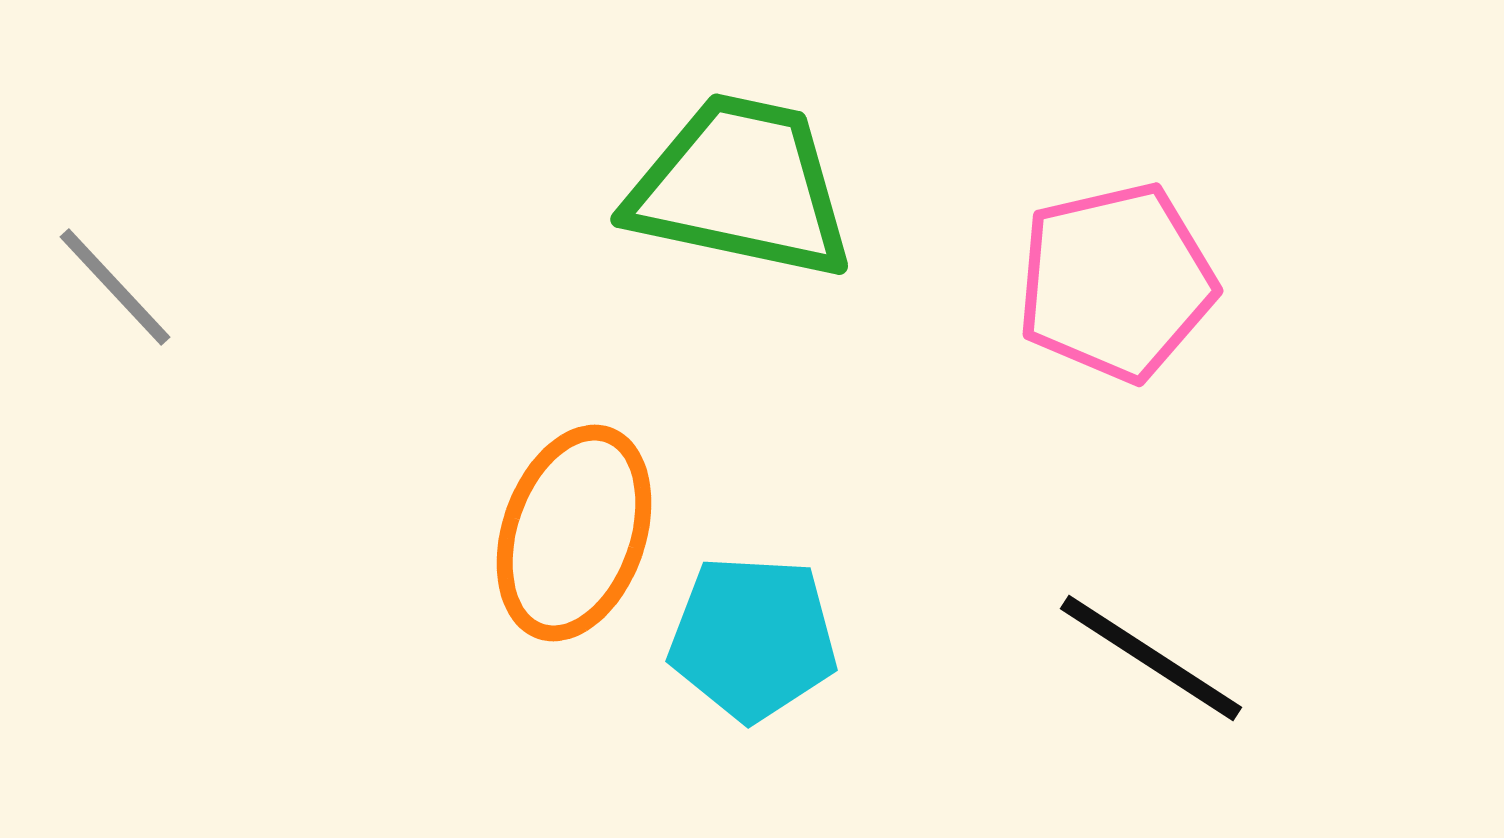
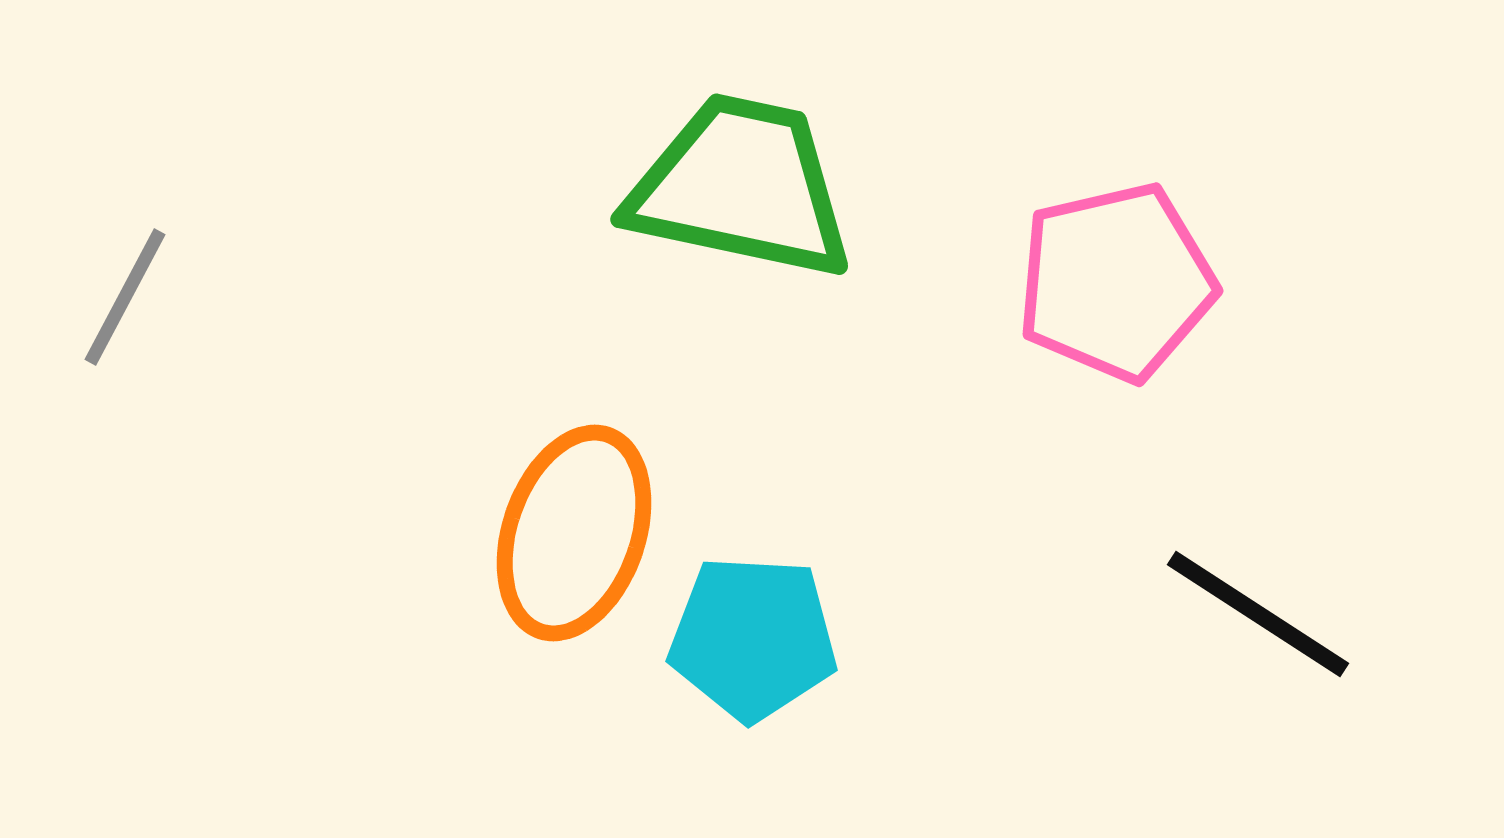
gray line: moved 10 px right, 10 px down; rotated 71 degrees clockwise
black line: moved 107 px right, 44 px up
